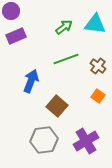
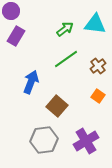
green arrow: moved 1 px right, 2 px down
purple rectangle: rotated 36 degrees counterclockwise
green line: rotated 15 degrees counterclockwise
brown cross: rotated 14 degrees clockwise
blue arrow: moved 1 px down
